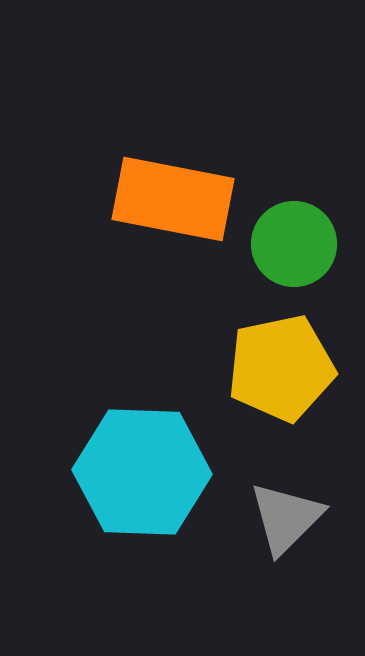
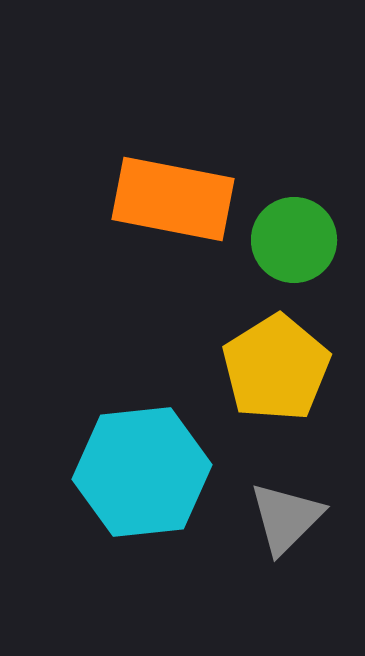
green circle: moved 4 px up
yellow pentagon: moved 5 px left; rotated 20 degrees counterclockwise
cyan hexagon: rotated 8 degrees counterclockwise
